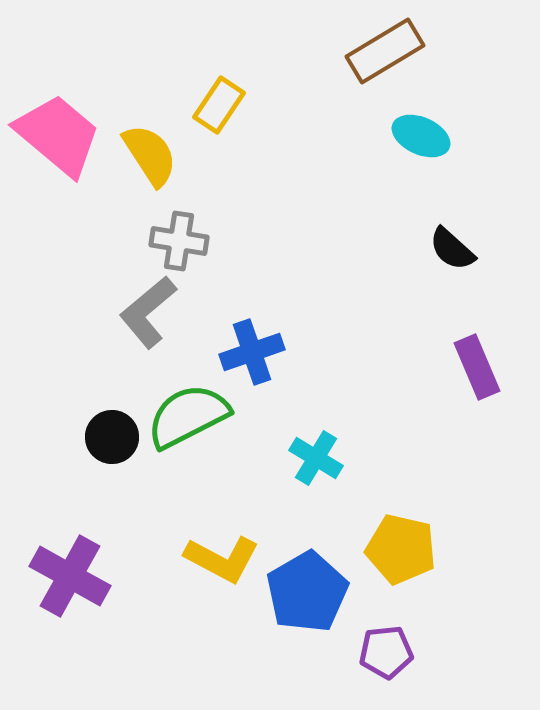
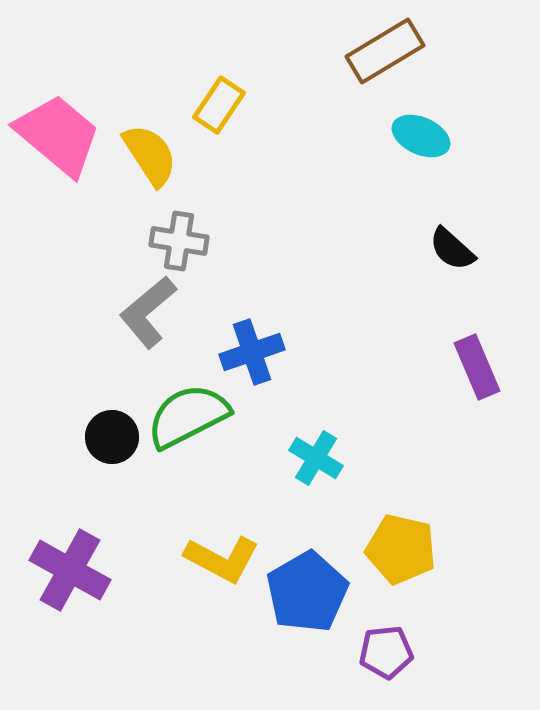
purple cross: moved 6 px up
